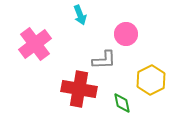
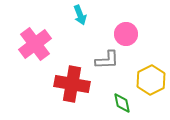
gray L-shape: moved 3 px right
red cross: moved 7 px left, 5 px up
